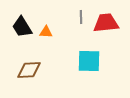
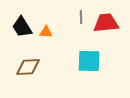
brown diamond: moved 1 px left, 3 px up
